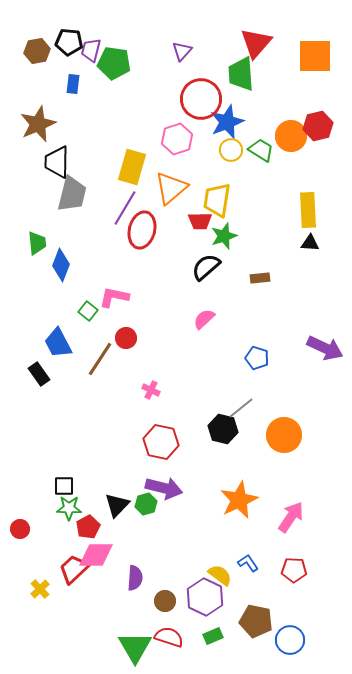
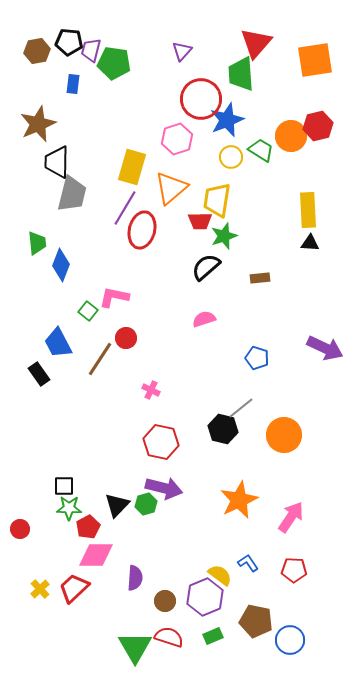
orange square at (315, 56): moved 4 px down; rotated 9 degrees counterclockwise
blue star at (227, 122): moved 2 px up
yellow circle at (231, 150): moved 7 px down
pink semicircle at (204, 319): rotated 25 degrees clockwise
red trapezoid at (74, 569): moved 19 px down
purple hexagon at (205, 597): rotated 12 degrees clockwise
